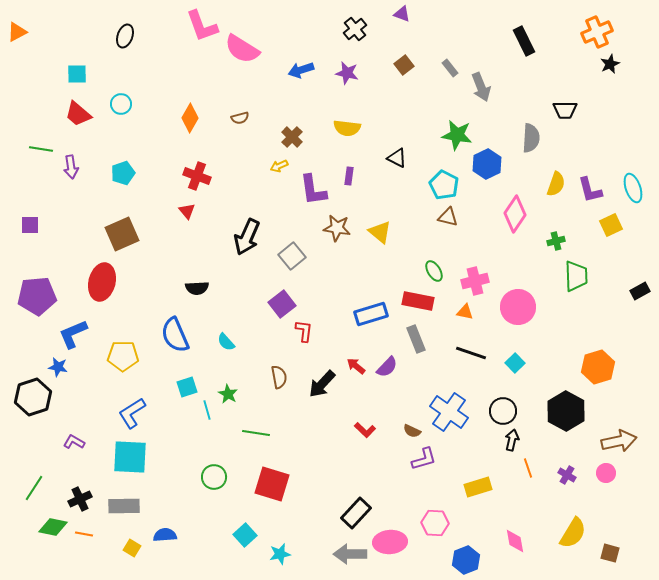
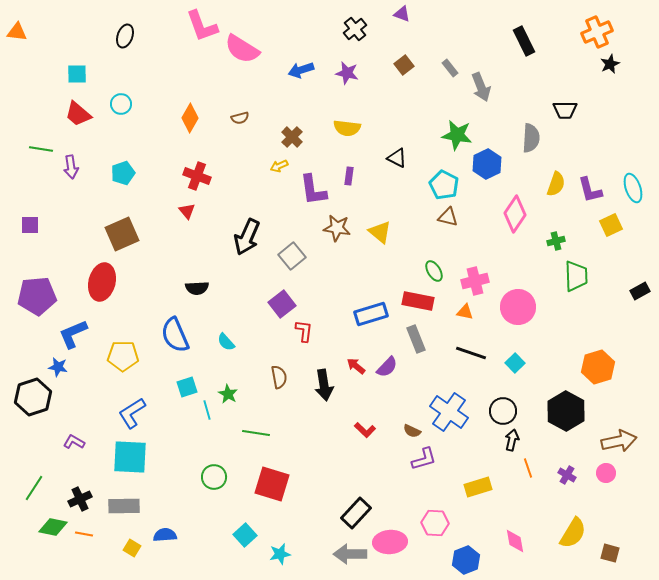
orange triangle at (17, 32): rotated 35 degrees clockwise
black arrow at (322, 384): moved 2 px right, 1 px down; rotated 52 degrees counterclockwise
